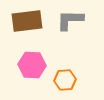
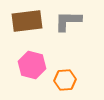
gray L-shape: moved 2 px left, 1 px down
pink hexagon: rotated 12 degrees clockwise
